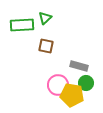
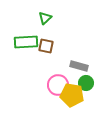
green rectangle: moved 4 px right, 17 px down
